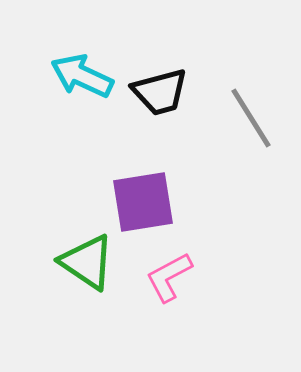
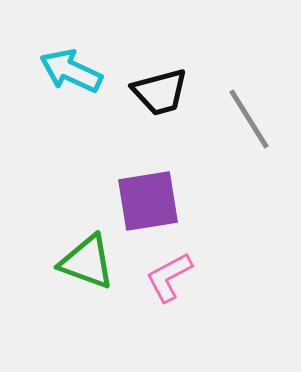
cyan arrow: moved 11 px left, 5 px up
gray line: moved 2 px left, 1 px down
purple square: moved 5 px right, 1 px up
green triangle: rotated 14 degrees counterclockwise
